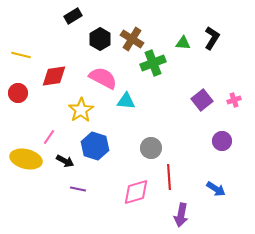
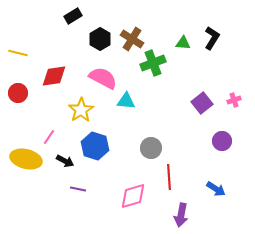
yellow line: moved 3 px left, 2 px up
purple square: moved 3 px down
pink diamond: moved 3 px left, 4 px down
